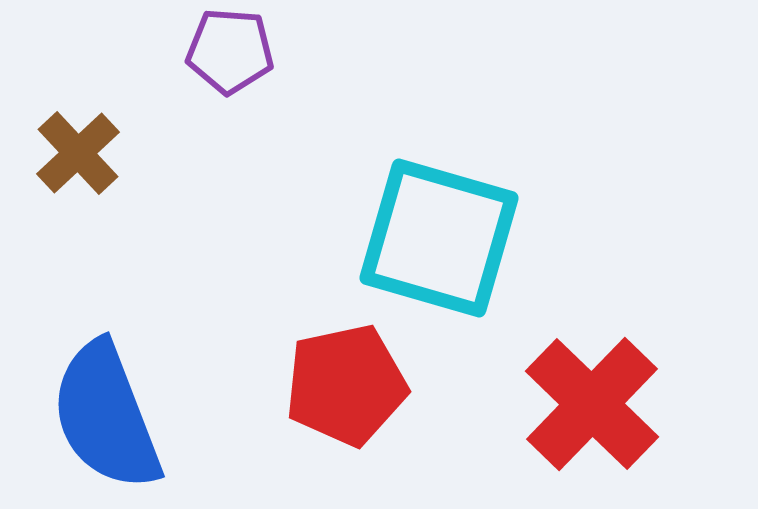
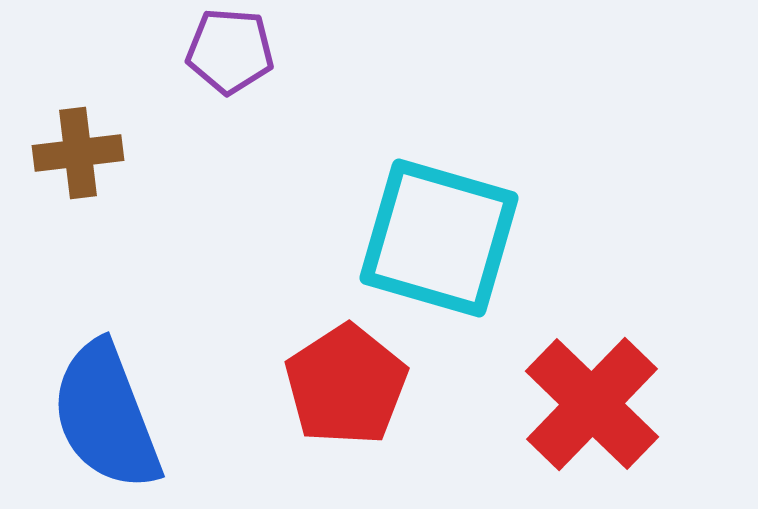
brown cross: rotated 36 degrees clockwise
red pentagon: rotated 21 degrees counterclockwise
